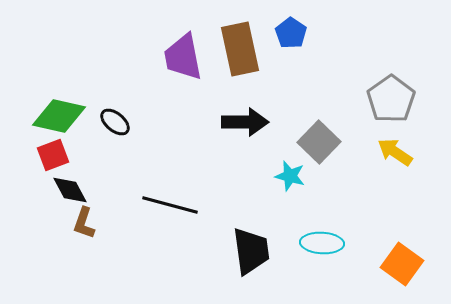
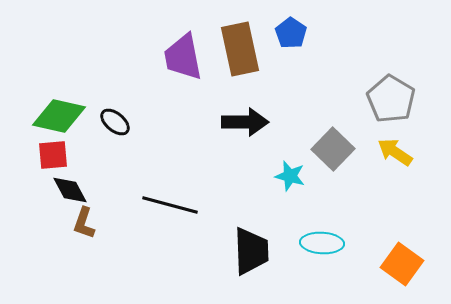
gray pentagon: rotated 6 degrees counterclockwise
gray square: moved 14 px right, 7 px down
red square: rotated 16 degrees clockwise
black trapezoid: rotated 6 degrees clockwise
